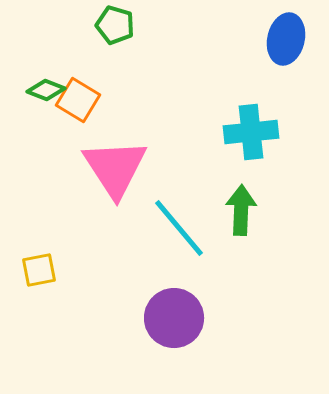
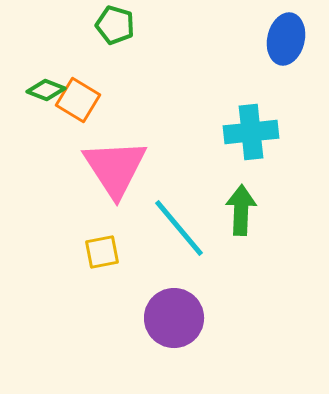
yellow square: moved 63 px right, 18 px up
